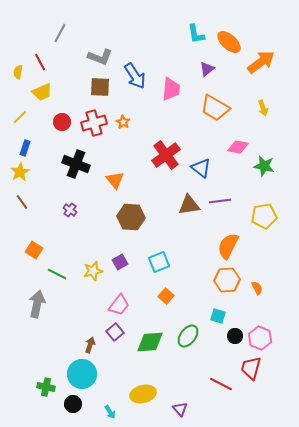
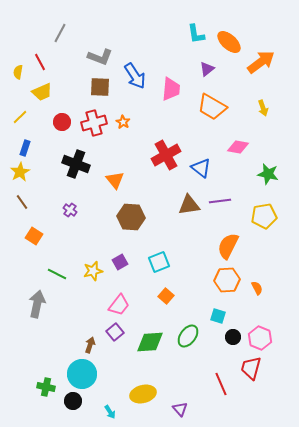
orange trapezoid at (215, 108): moved 3 px left, 1 px up
red cross at (166, 155): rotated 8 degrees clockwise
green star at (264, 166): moved 4 px right, 8 px down
orange square at (34, 250): moved 14 px up
black circle at (235, 336): moved 2 px left, 1 px down
red line at (221, 384): rotated 40 degrees clockwise
black circle at (73, 404): moved 3 px up
